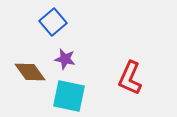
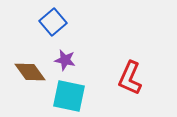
purple star: moved 1 px down
